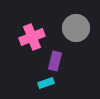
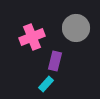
cyan rectangle: moved 1 px down; rotated 28 degrees counterclockwise
